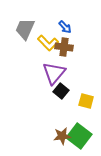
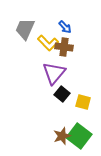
black square: moved 1 px right, 3 px down
yellow square: moved 3 px left, 1 px down
brown star: rotated 12 degrees counterclockwise
